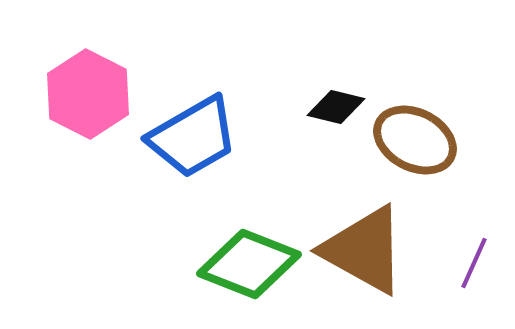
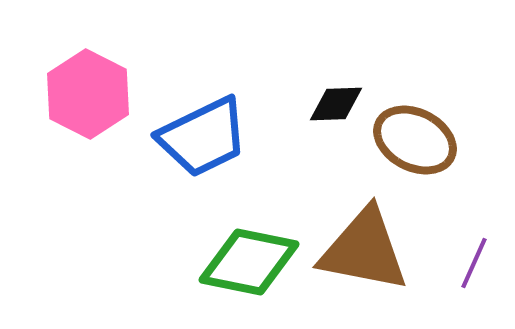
black diamond: moved 3 px up; rotated 16 degrees counterclockwise
blue trapezoid: moved 10 px right; rotated 4 degrees clockwise
brown triangle: rotated 18 degrees counterclockwise
green diamond: moved 2 px up; rotated 10 degrees counterclockwise
